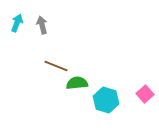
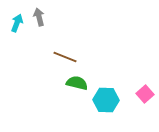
gray arrow: moved 3 px left, 8 px up
brown line: moved 9 px right, 9 px up
green semicircle: rotated 20 degrees clockwise
cyan hexagon: rotated 15 degrees counterclockwise
